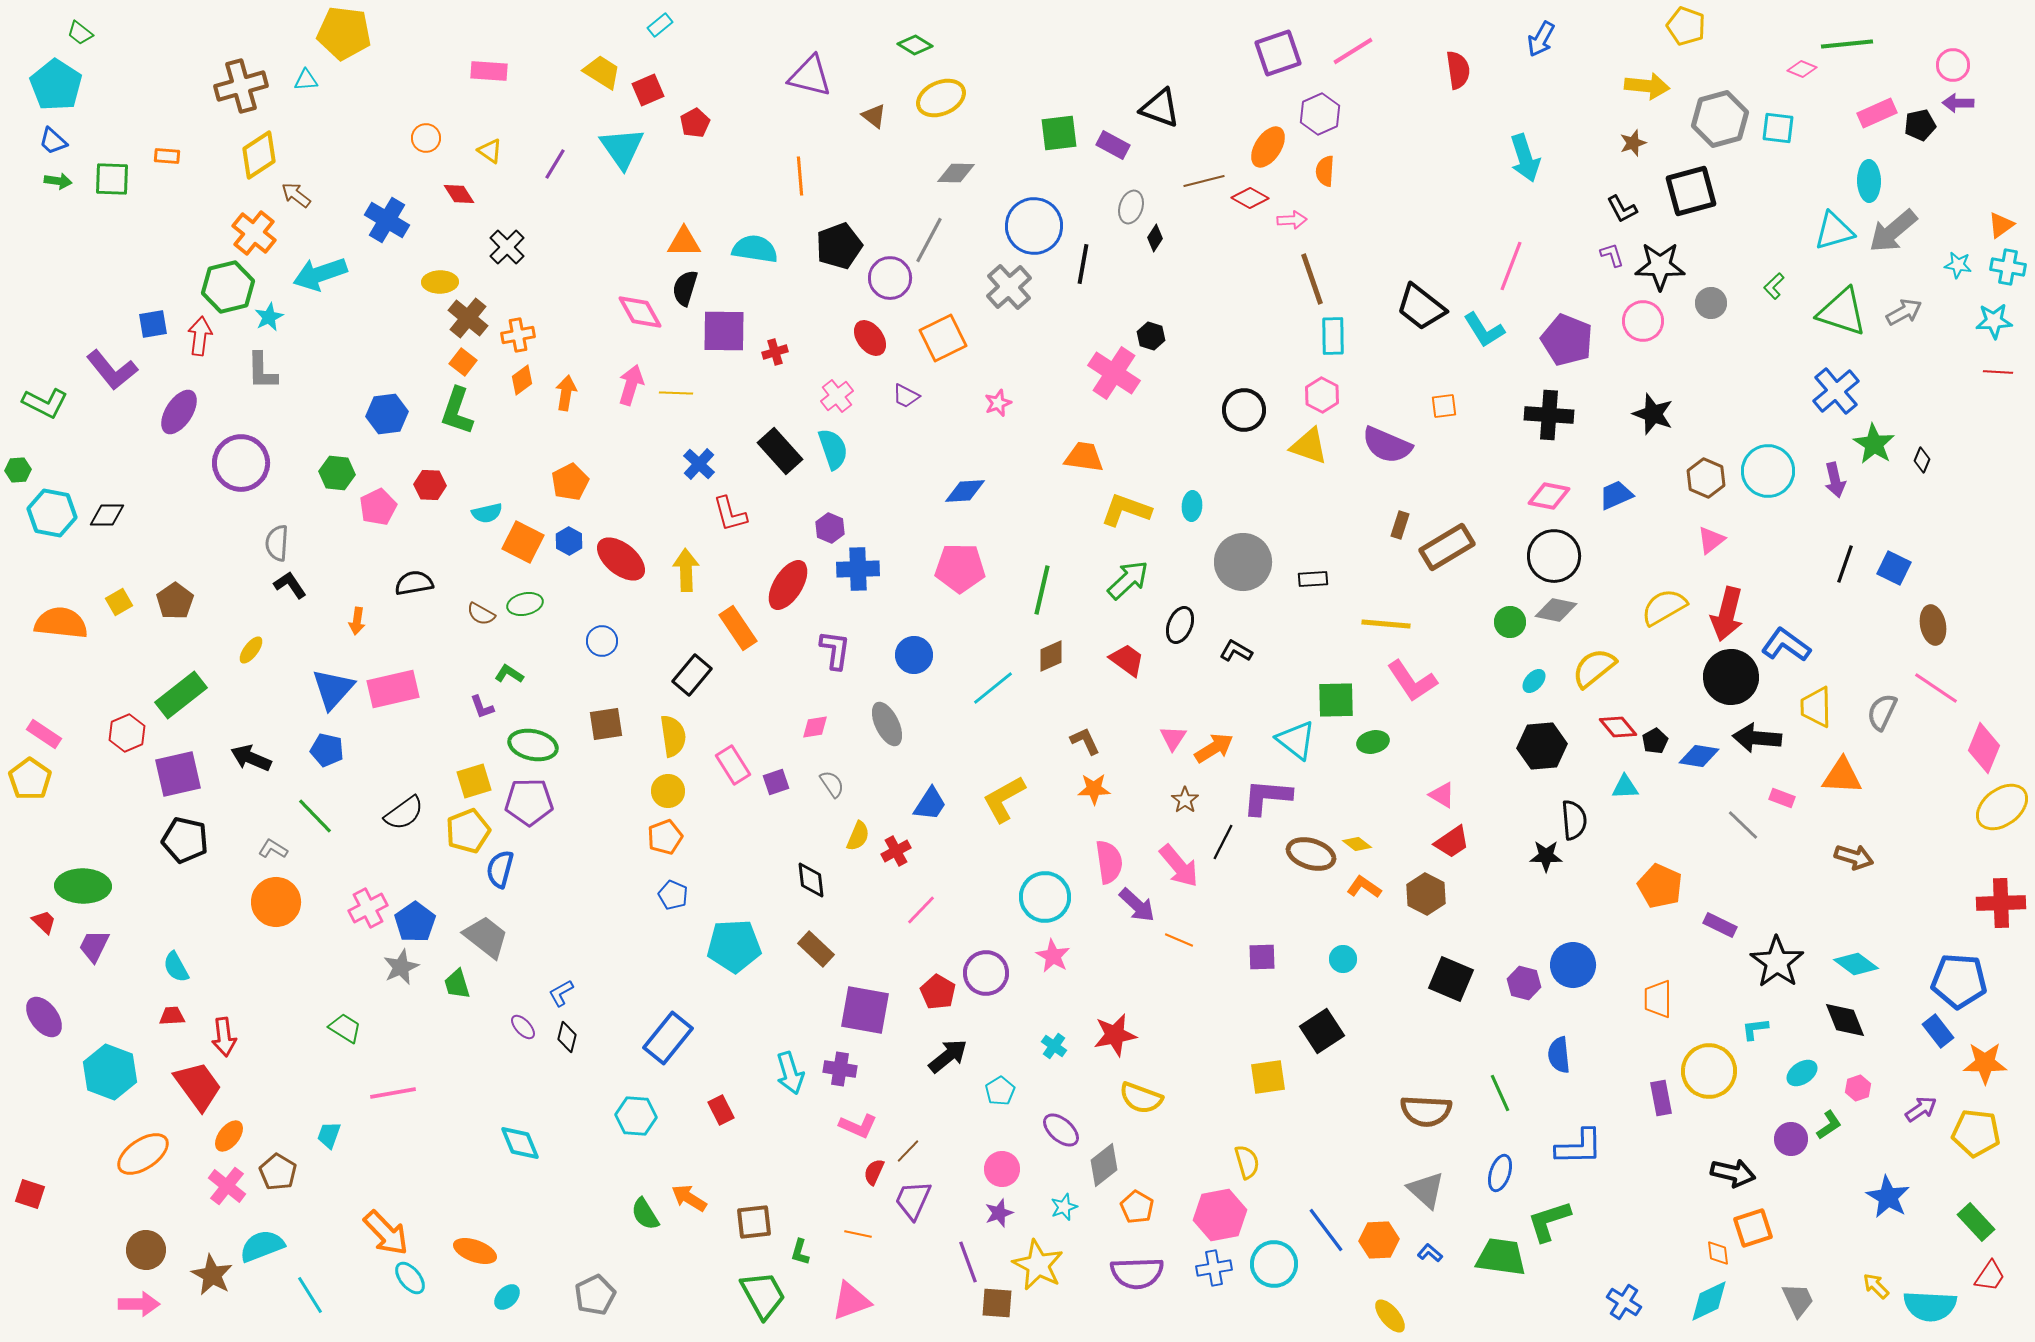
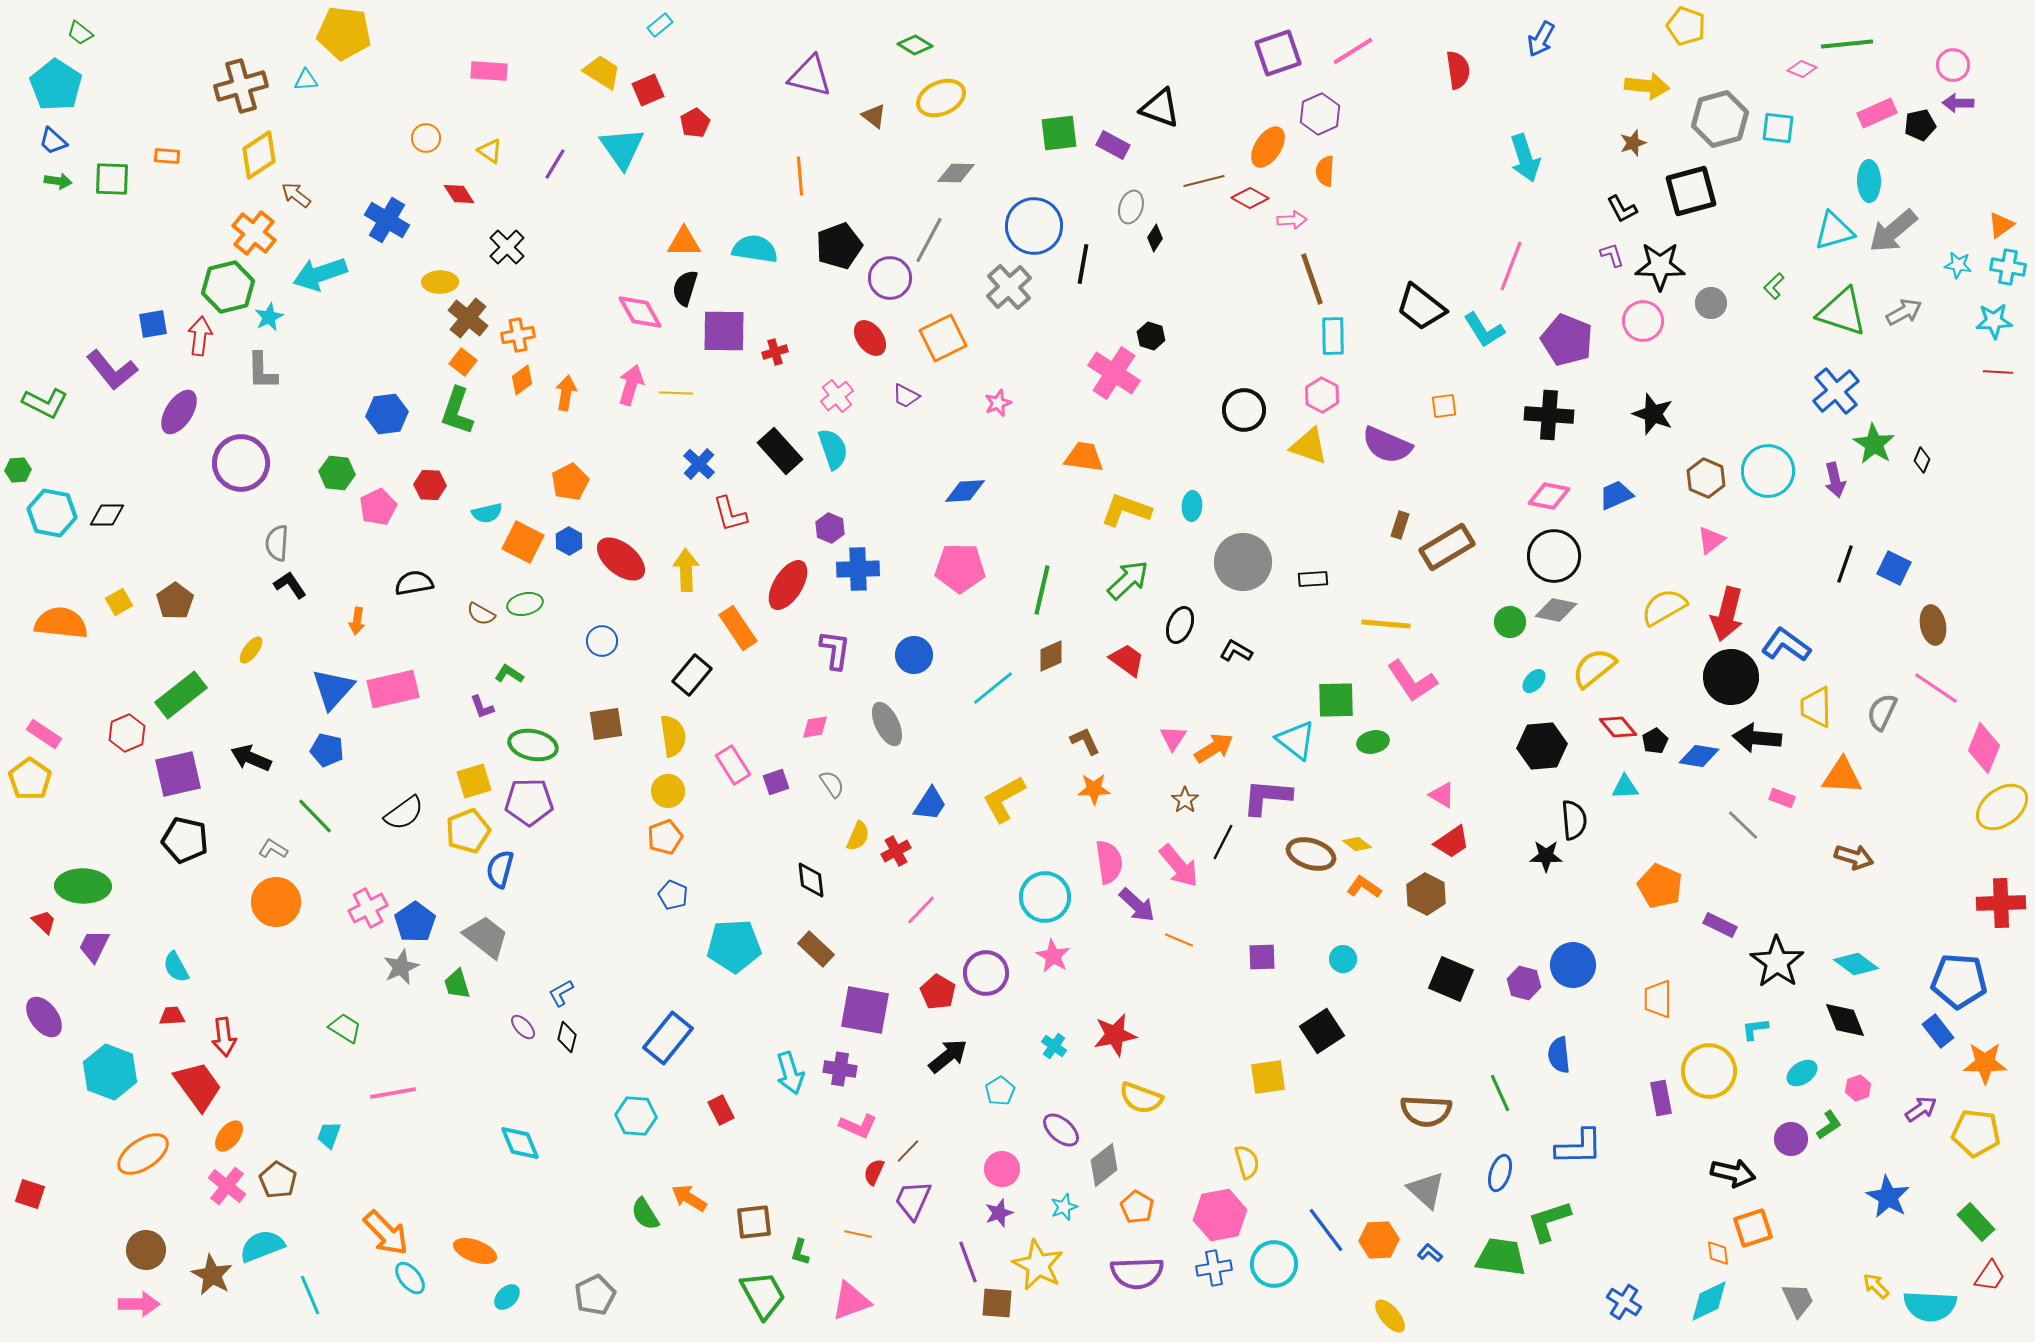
brown pentagon at (278, 1172): moved 8 px down
cyan line at (310, 1295): rotated 9 degrees clockwise
